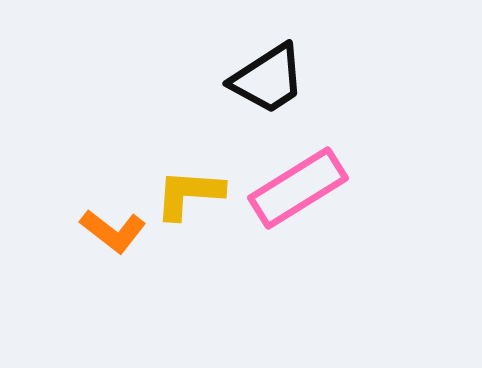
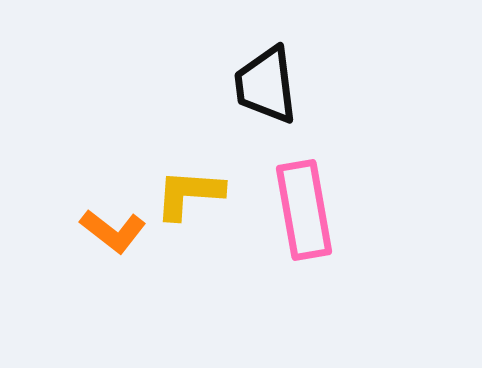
black trapezoid: moved 2 px left, 6 px down; rotated 116 degrees clockwise
pink rectangle: moved 6 px right, 22 px down; rotated 68 degrees counterclockwise
